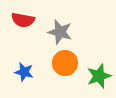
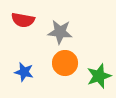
gray star: rotated 10 degrees counterclockwise
